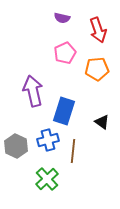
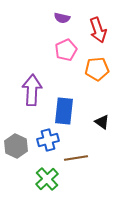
pink pentagon: moved 1 px right, 3 px up
purple arrow: moved 1 px left, 1 px up; rotated 16 degrees clockwise
blue rectangle: rotated 12 degrees counterclockwise
brown line: moved 3 px right, 7 px down; rotated 75 degrees clockwise
